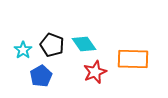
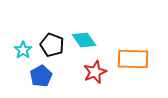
cyan diamond: moved 4 px up
